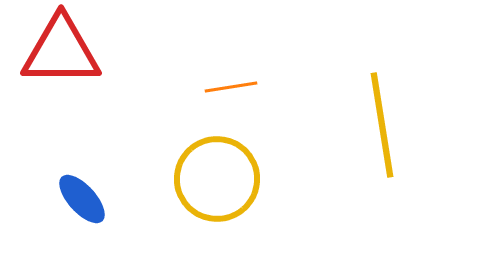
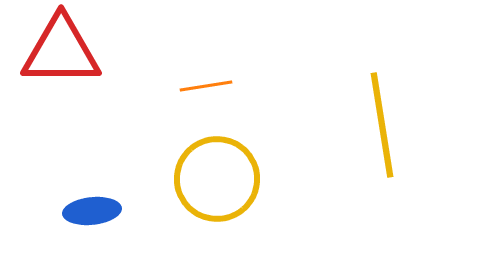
orange line: moved 25 px left, 1 px up
blue ellipse: moved 10 px right, 12 px down; rotated 54 degrees counterclockwise
